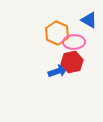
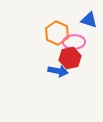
blue triangle: rotated 12 degrees counterclockwise
red hexagon: moved 2 px left, 4 px up
blue arrow: rotated 30 degrees clockwise
